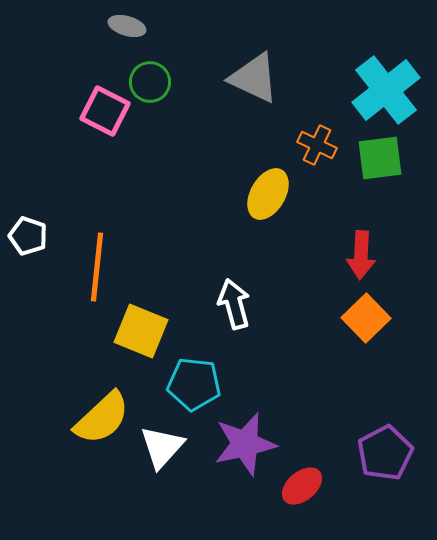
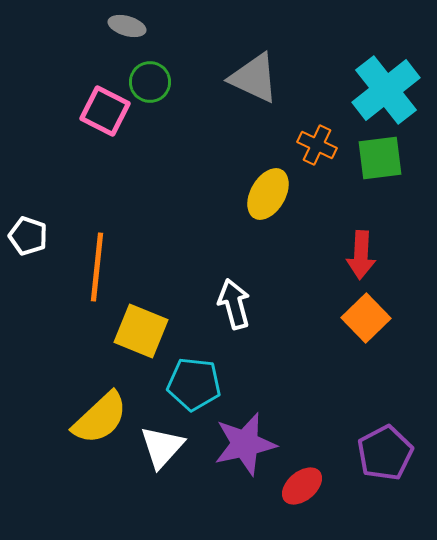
yellow semicircle: moved 2 px left
